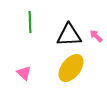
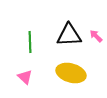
green line: moved 20 px down
yellow ellipse: moved 5 px down; rotated 68 degrees clockwise
pink triangle: moved 1 px right, 4 px down
